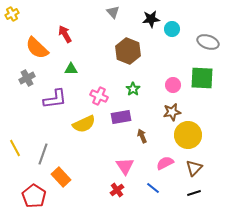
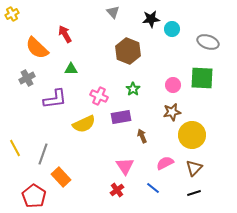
yellow circle: moved 4 px right
